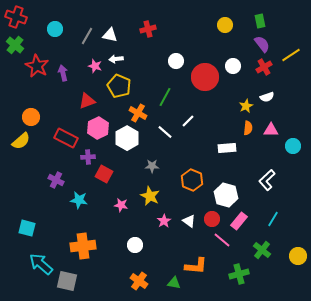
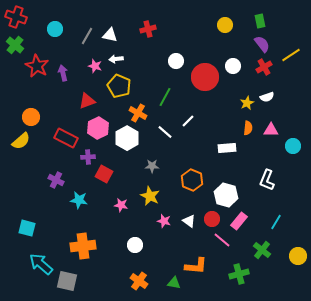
yellow star at (246, 106): moved 1 px right, 3 px up
white L-shape at (267, 180): rotated 25 degrees counterclockwise
cyan line at (273, 219): moved 3 px right, 3 px down
pink star at (164, 221): rotated 24 degrees counterclockwise
